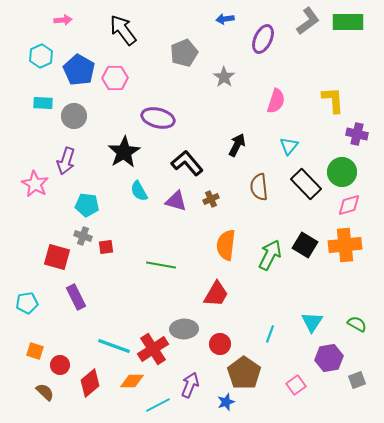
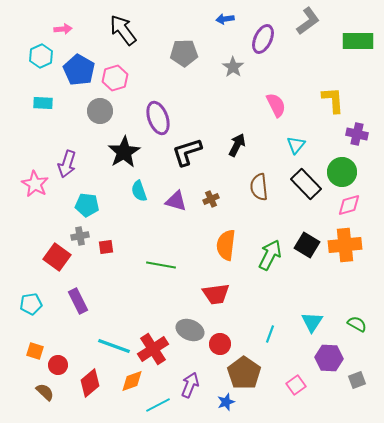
pink arrow at (63, 20): moved 9 px down
green rectangle at (348, 22): moved 10 px right, 19 px down
gray pentagon at (184, 53): rotated 20 degrees clockwise
gray star at (224, 77): moved 9 px right, 10 px up
pink hexagon at (115, 78): rotated 15 degrees counterclockwise
pink semicircle at (276, 101): moved 4 px down; rotated 45 degrees counterclockwise
gray circle at (74, 116): moved 26 px right, 5 px up
purple ellipse at (158, 118): rotated 56 degrees clockwise
cyan triangle at (289, 146): moved 7 px right, 1 px up
purple arrow at (66, 161): moved 1 px right, 3 px down
black L-shape at (187, 163): moved 11 px up; rotated 68 degrees counterclockwise
cyan semicircle at (139, 191): rotated 10 degrees clockwise
gray cross at (83, 236): moved 3 px left; rotated 30 degrees counterclockwise
black square at (305, 245): moved 2 px right
red square at (57, 257): rotated 20 degrees clockwise
red trapezoid at (216, 294): rotated 52 degrees clockwise
purple rectangle at (76, 297): moved 2 px right, 4 px down
cyan pentagon at (27, 303): moved 4 px right, 1 px down
gray ellipse at (184, 329): moved 6 px right, 1 px down; rotated 24 degrees clockwise
purple hexagon at (329, 358): rotated 12 degrees clockwise
red circle at (60, 365): moved 2 px left
orange diamond at (132, 381): rotated 20 degrees counterclockwise
